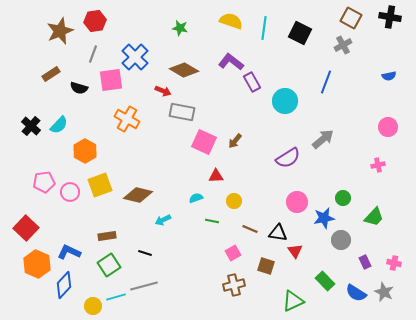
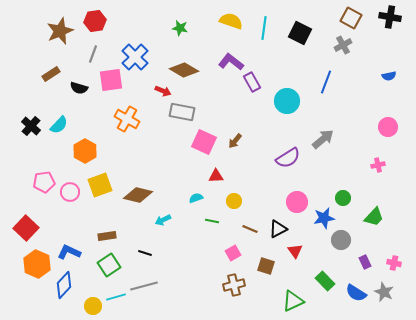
cyan circle at (285, 101): moved 2 px right
black triangle at (278, 233): moved 4 px up; rotated 36 degrees counterclockwise
